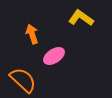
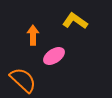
yellow L-shape: moved 6 px left, 3 px down
orange arrow: moved 1 px right, 1 px down; rotated 18 degrees clockwise
